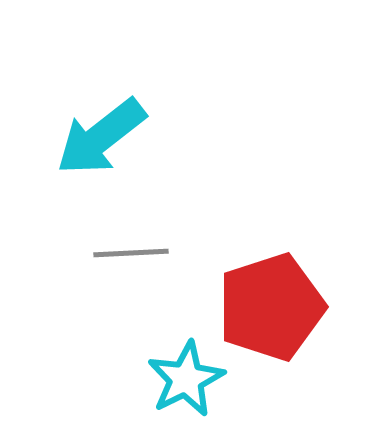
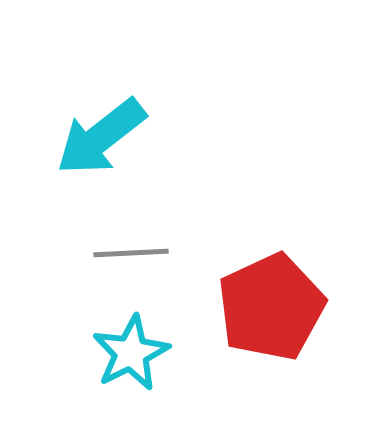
red pentagon: rotated 7 degrees counterclockwise
cyan star: moved 55 px left, 26 px up
